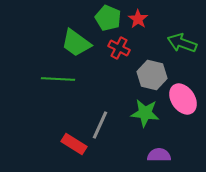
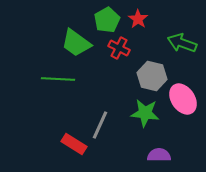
green pentagon: moved 1 px left, 2 px down; rotated 20 degrees clockwise
gray hexagon: moved 1 px down
